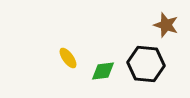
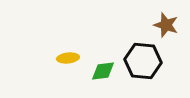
yellow ellipse: rotated 60 degrees counterclockwise
black hexagon: moved 3 px left, 3 px up
